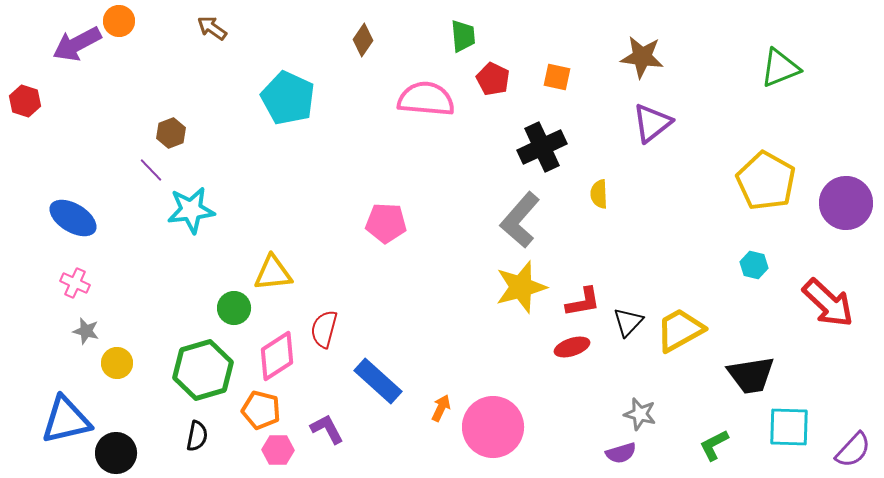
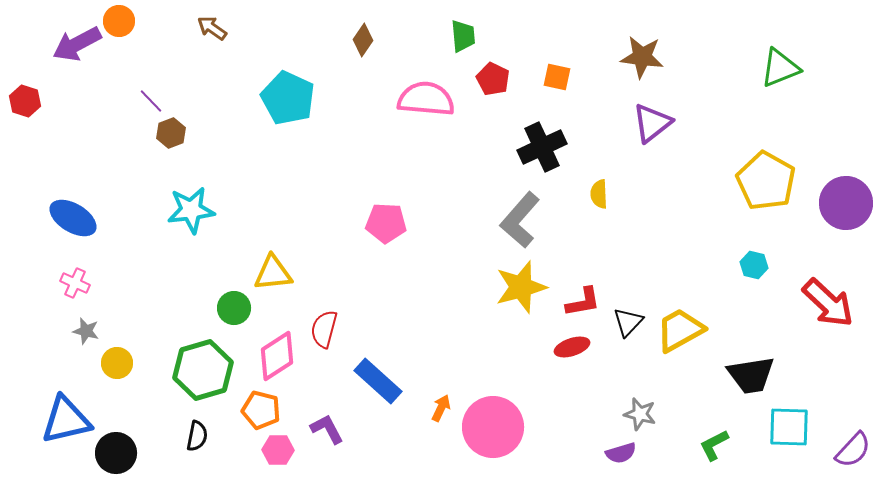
purple line at (151, 170): moved 69 px up
